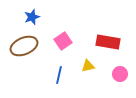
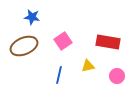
blue star: rotated 28 degrees clockwise
pink circle: moved 3 px left, 2 px down
